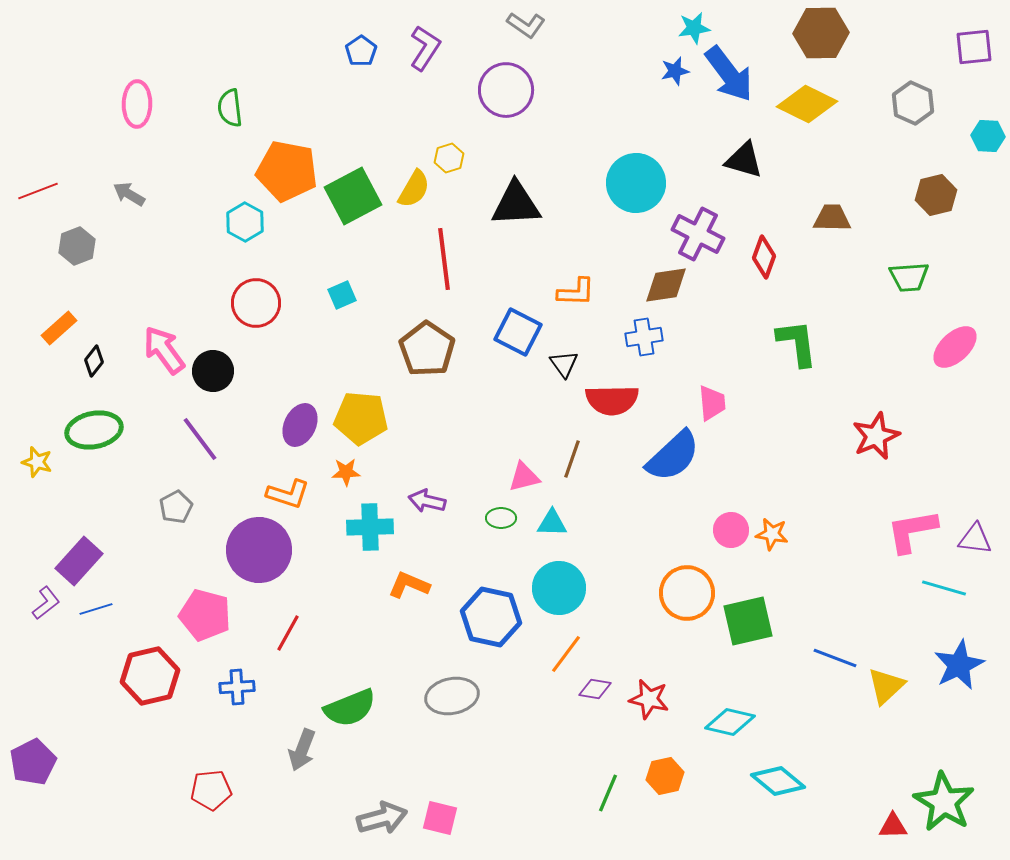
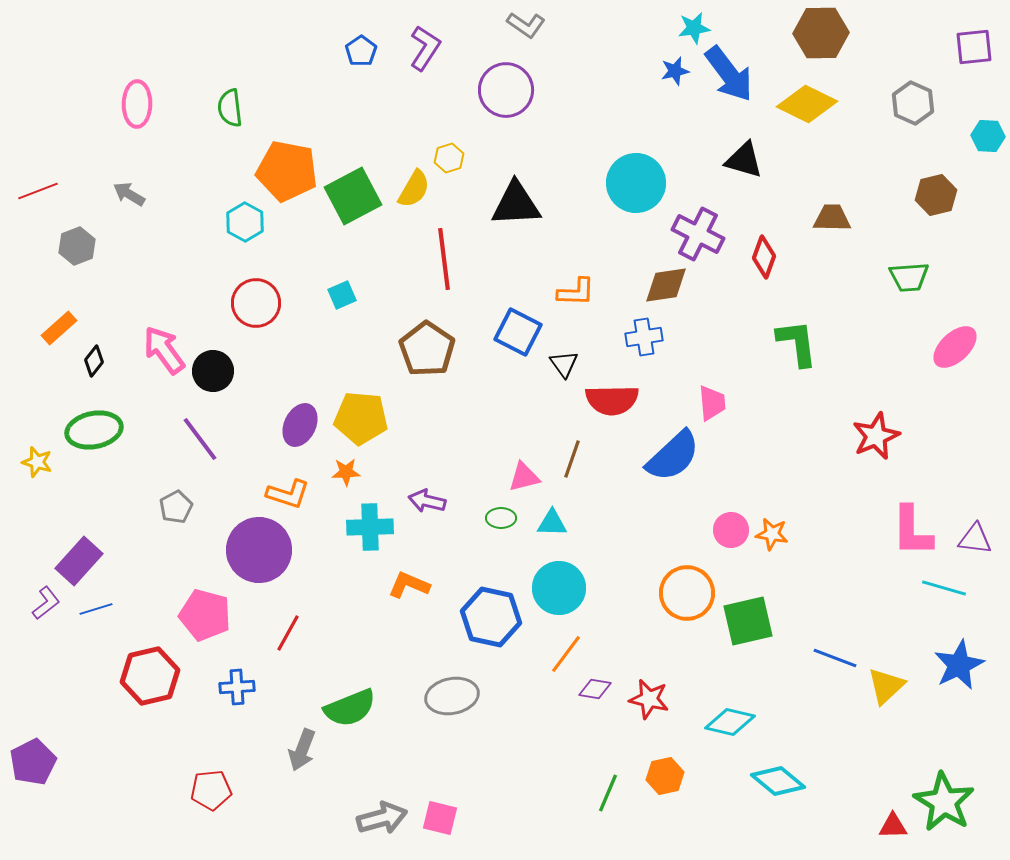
pink L-shape at (912, 531): rotated 80 degrees counterclockwise
